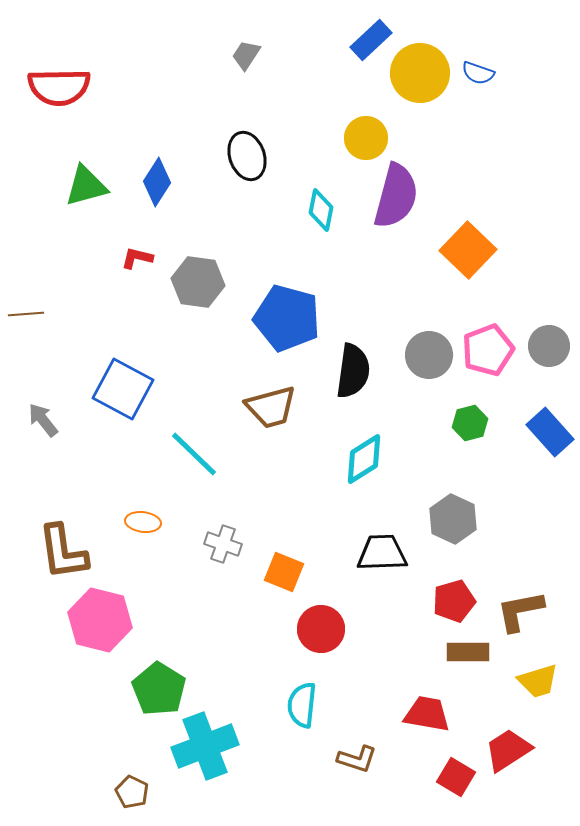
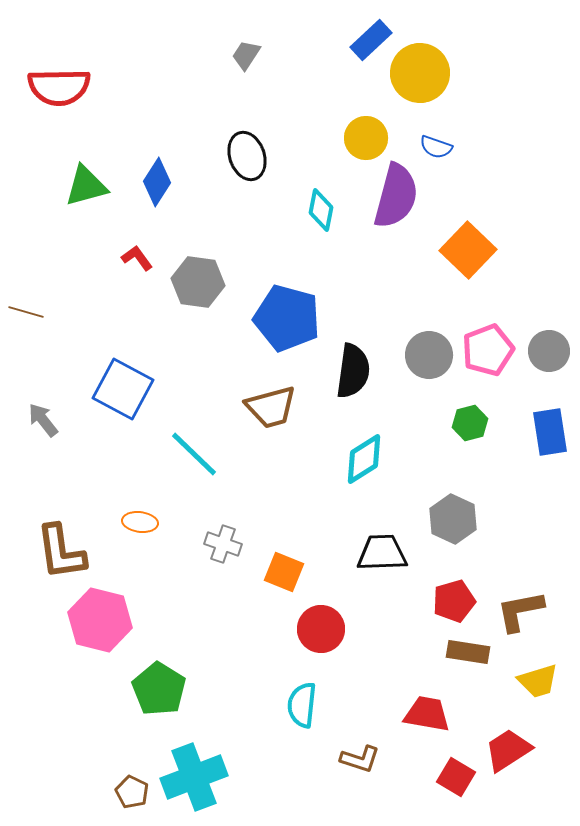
blue semicircle at (478, 73): moved 42 px left, 74 px down
red L-shape at (137, 258): rotated 40 degrees clockwise
brown line at (26, 314): moved 2 px up; rotated 20 degrees clockwise
gray circle at (549, 346): moved 5 px down
blue rectangle at (550, 432): rotated 33 degrees clockwise
orange ellipse at (143, 522): moved 3 px left
brown L-shape at (63, 552): moved 2 px left
brown rectangle at (468, 652): rotated 9 degrees clockwise
cyan cross at (205, 746): moved 11 px left, 31 px down
brown L-shape at (357, 759): moved 3 px right
